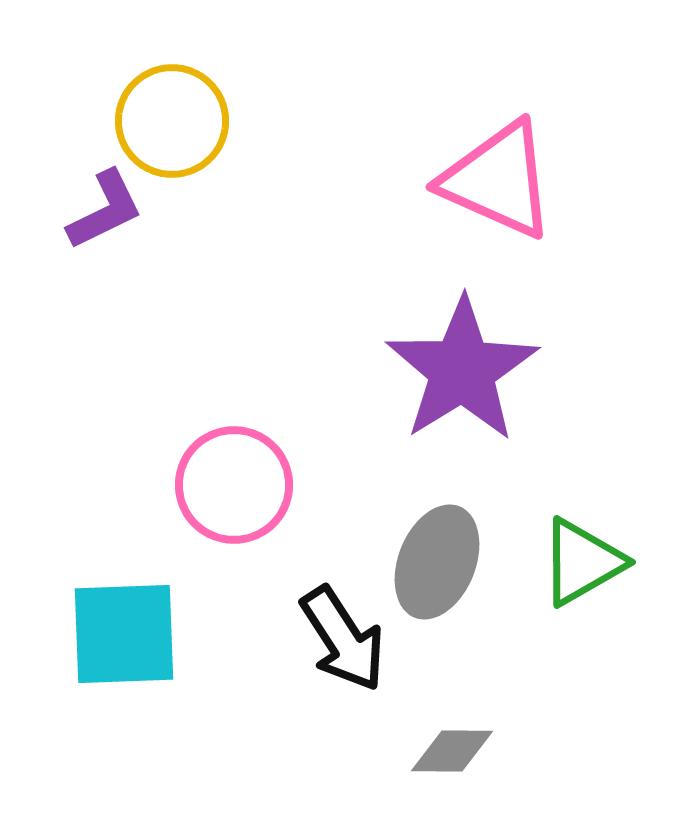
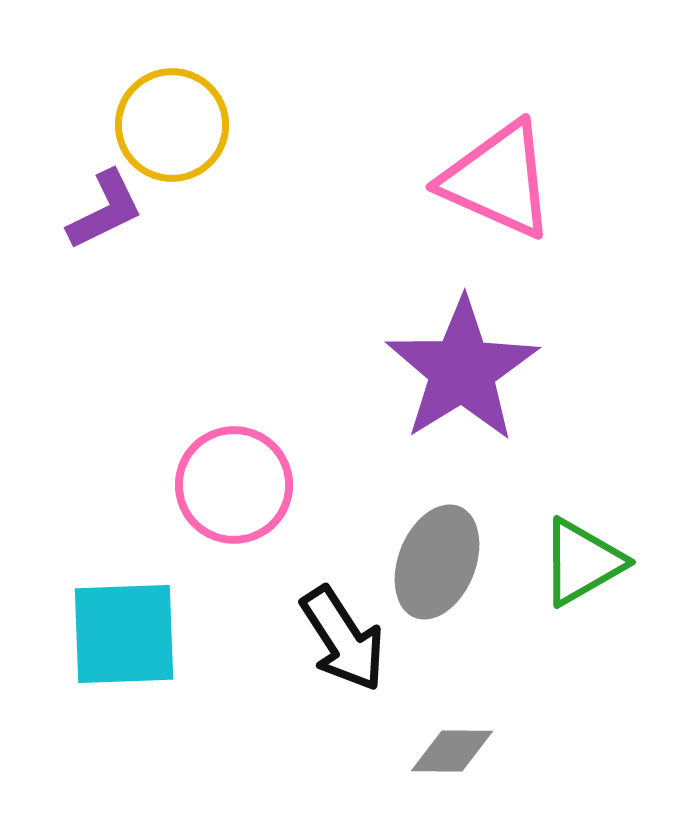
yellow circle: moved 4 px down
